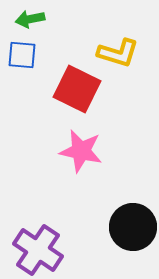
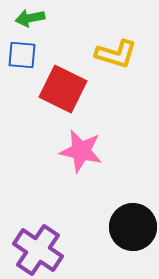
green arrow: moved 1 px up
yellow L-shape: moved 2 px left, 1 px down
red square: moved 14 px left
